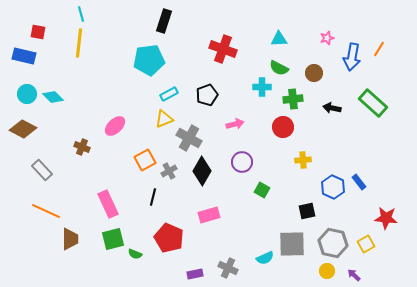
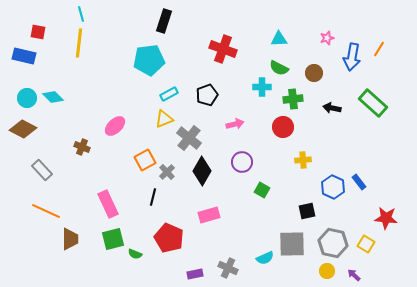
cyan circle at (27, 94): moved 4 px down
gray cross at (189, 138): rotated 10 degrees clockwise
gray cross at (169, 171): moved 2 px left, 1 px down; rotated 14 degrees counterclockwise
yellow square at (366, 244): rotated 30 degrees counterclockwise
